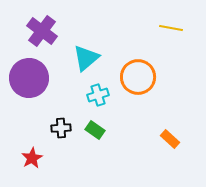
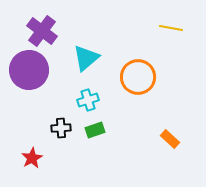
purple circle: moved 8 px up
cyan cross: moved 10 px left, 5 px down
green rectangle: rotated 54 degrees counterclockwise
